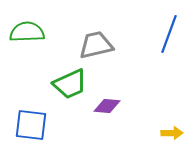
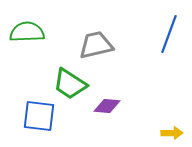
green trapezoid: rotated 57 degrees clockwise
blue square: moved 8 px right, 9 px up
